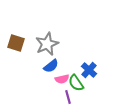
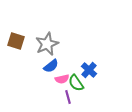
brown square: moved 2 px up
